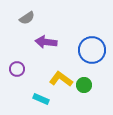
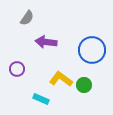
gray semicircle: rotated 21 degrees counterclockwise
